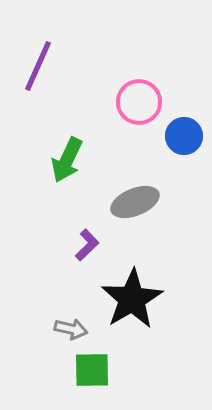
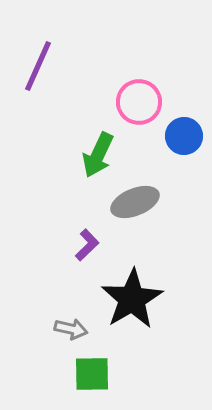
green arrow: moved 31 px right, 5 px up
green square: moved 4 px down
